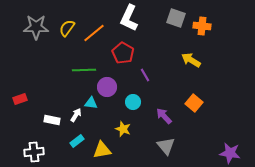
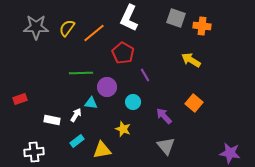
green line: moved 3 px left, 3 px down
